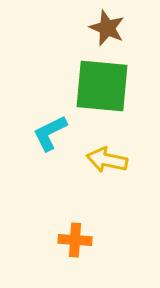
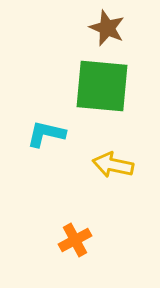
cyan L-shape: moved 4 px left, 1 px down; rotated 39 degrees clockwise
yellow arrow: moved 6 px right, 5 px down
orange cross: rotated 32 degrees counterclockwise
